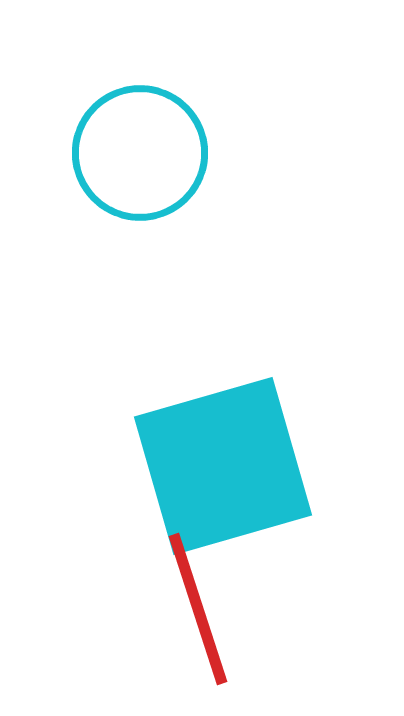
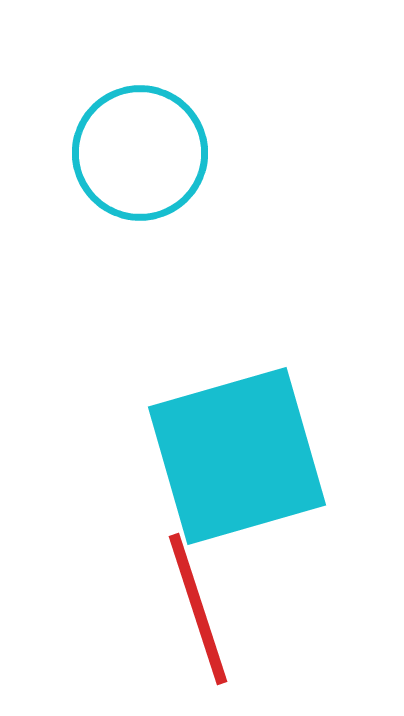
cyan square: moved 14 px right, 10 px up
